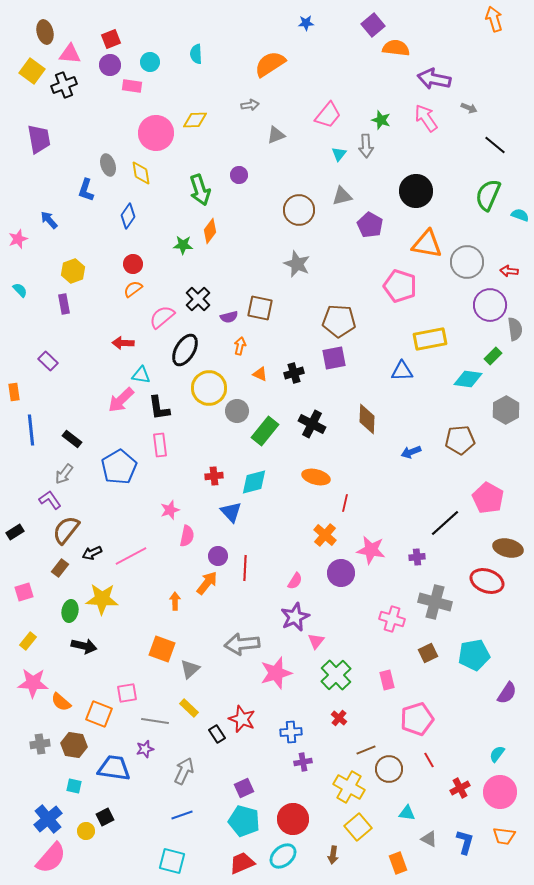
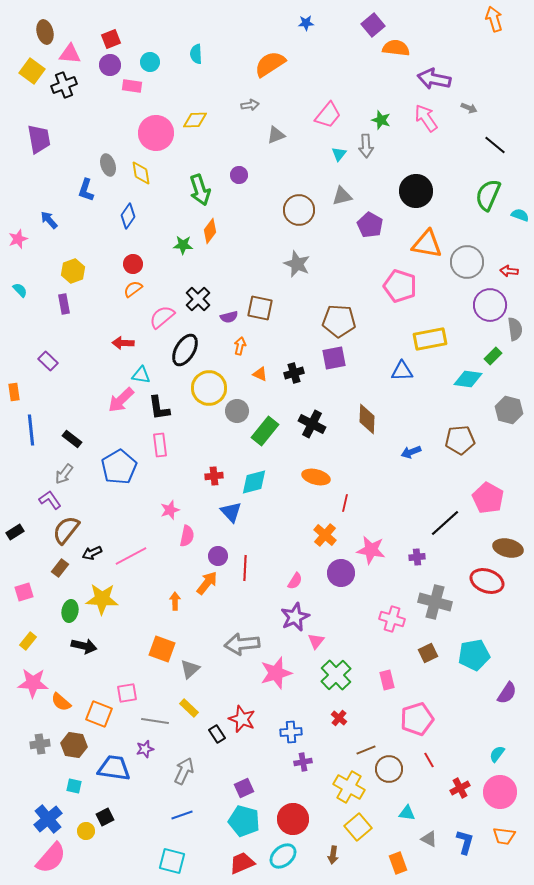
gray hexagon at (506, 410): moved 3 px right; rotated 16 degrees counterclockwise
